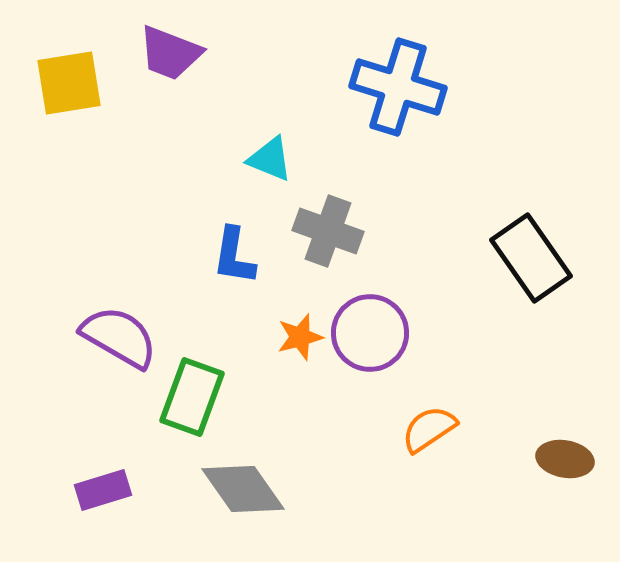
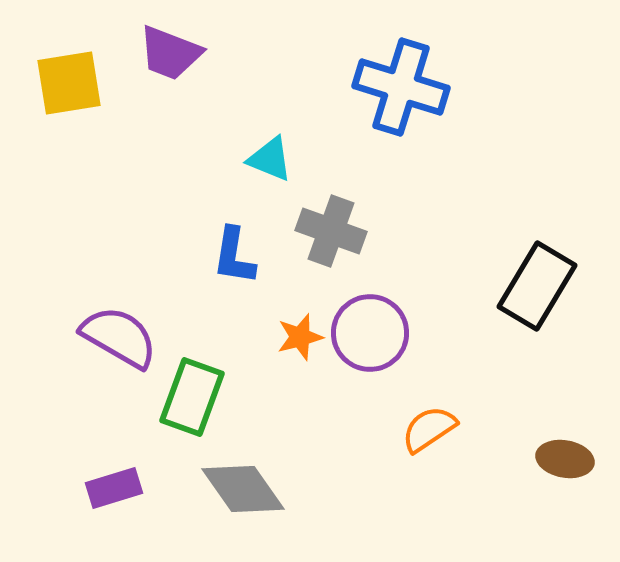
blue cross: moved 3 px right
gray cross: moved 3 px right
black rectangle: moved 6 px right, 28 px down; rotated 66 degrees clockwise
purple rectangle: moved 11 px right, 2 px up
